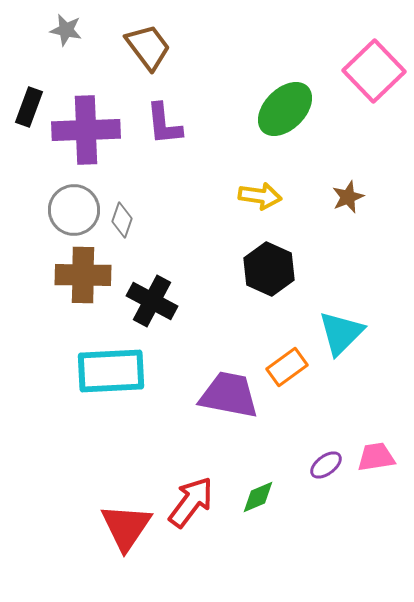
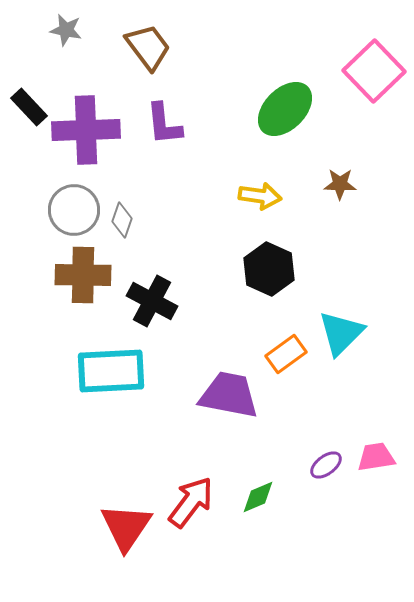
black rectangle: rotated 63 degrees counterclockwise
brown star: moved 8 px left, 13 px up; rotated 24 degrees clockwise
orange rectangle: moved 1 px left, 13 px up
